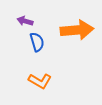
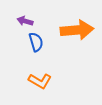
blue semicircle: moved 1 px left
